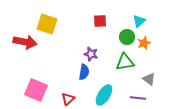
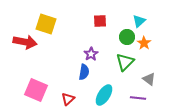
yellow square: moved 1 px left
orange star: rotated 16 degrees counterclockwise
purple star: rotated 24 degrees clockwise
green triangle: rotated 36 degrees counterclockwise
